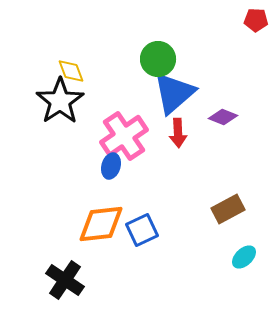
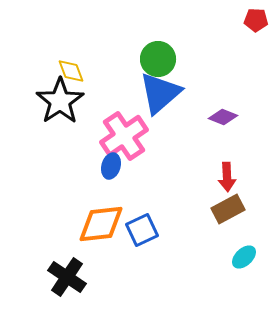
blue triangle: moved 14 px left
red arrow: moved 49 px right, 44 px down
black cross: moved 2 px right, 3 px up
